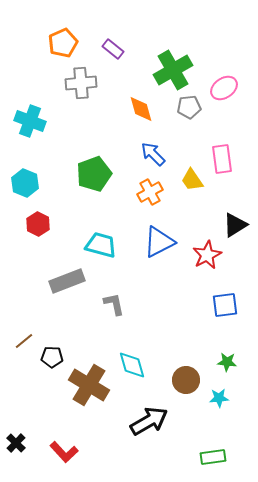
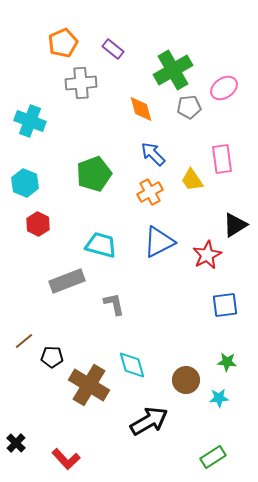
red L-shape: moved 2 px right, 7 px down
green rectangle: rotated 25 degrees counterclockwise
